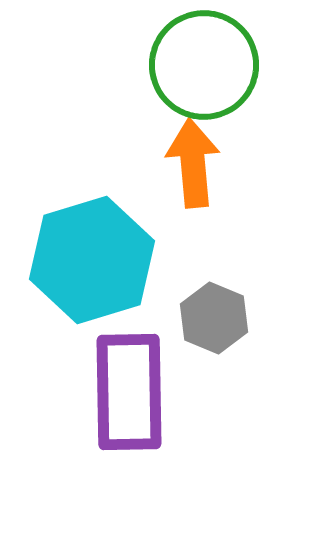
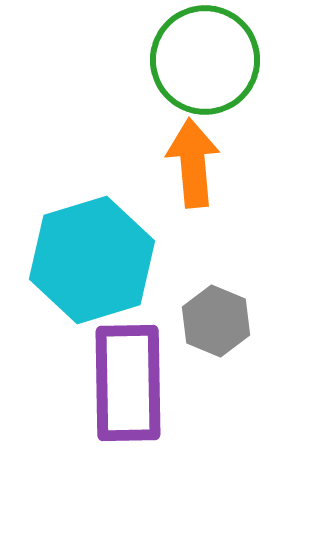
green circle: moved 1 px right, 5 px up
gray hexagon: moved 2 px right, 3 px down
purple rectangle: moved 1 px left, 9 px up
